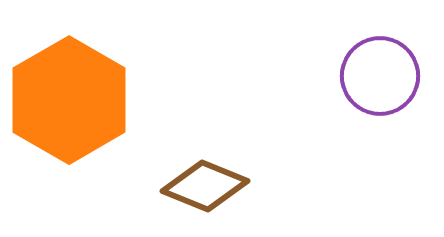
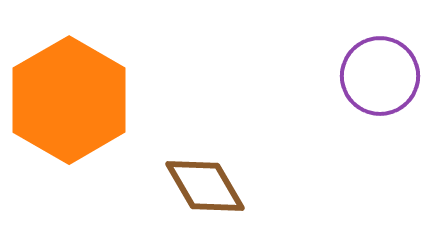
brown diamond: rotated 38 degrees clockwise
